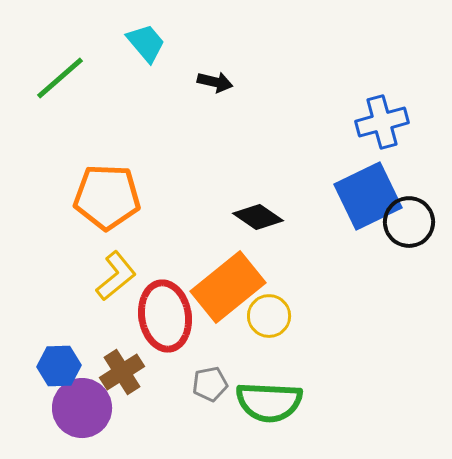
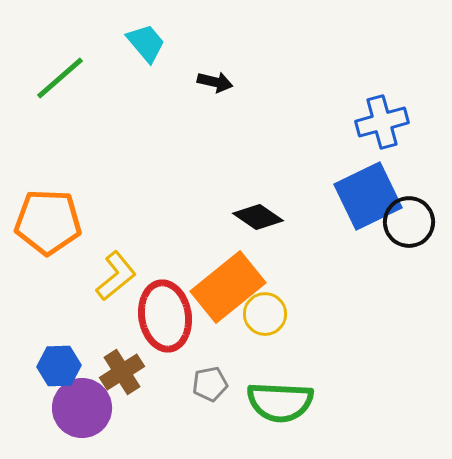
orange pentagon: moved 59 px left, 25 px down
yellow circle: moved 4 px left, 2 px up
green semicircle: moved 11 px right
